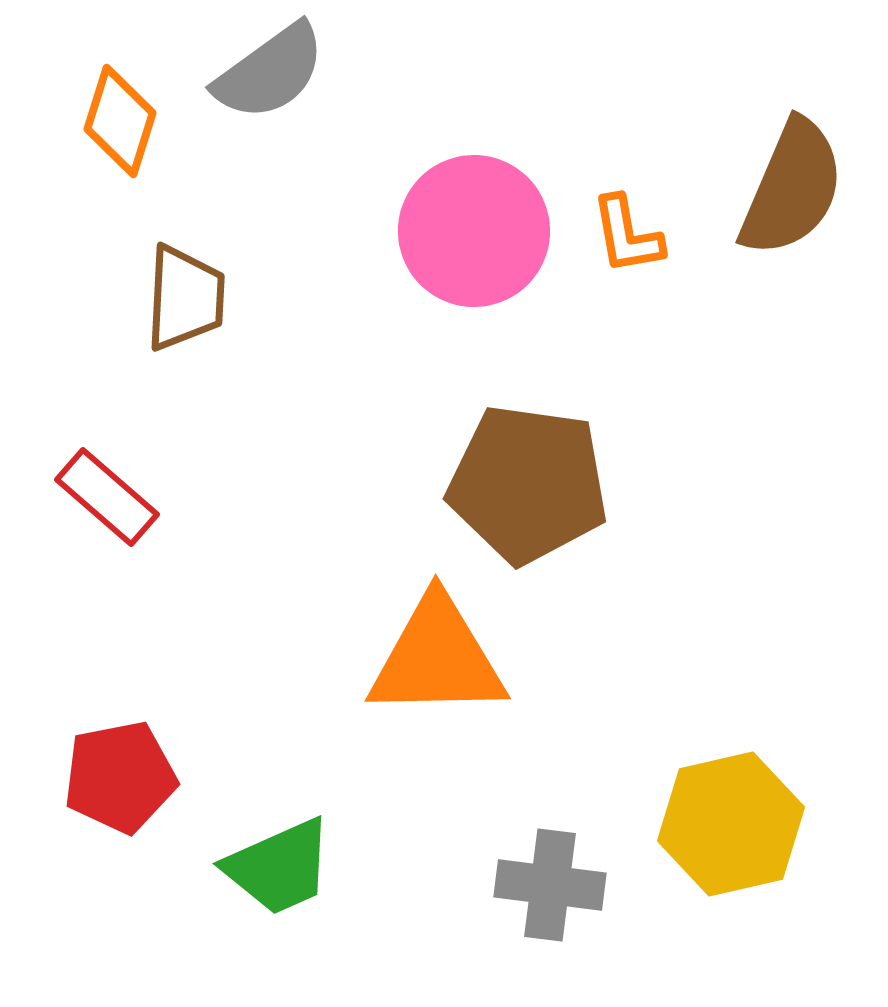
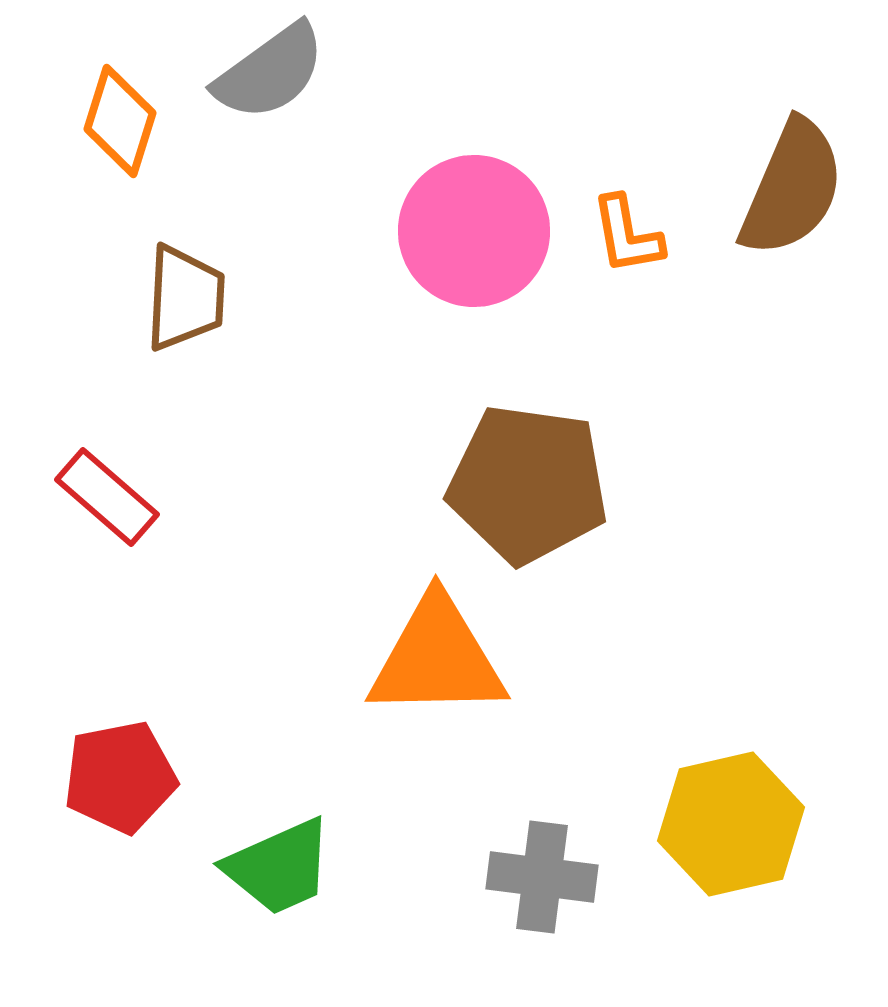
gray cross: moved 8 px left, 8 px up
